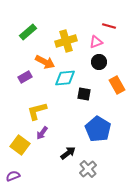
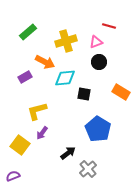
orange rectangle: moved 4 px right, 7 px down; rotated 30 degrees counterclockwise
